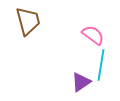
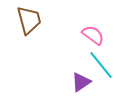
brown trapezoid: moved 1 px right, 1 px up
cyan line: rotated 48 degrees counterclockwise
